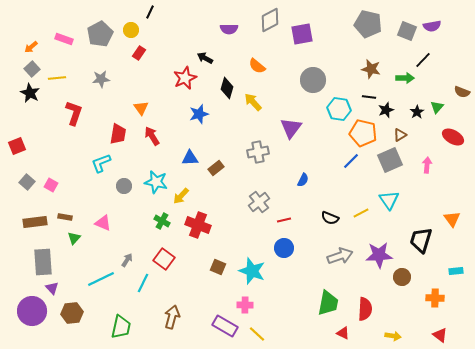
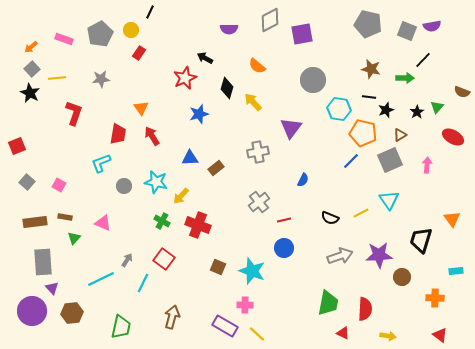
pink square at (51, 185): moved 8 px right
yellow arrow at (393, 336): moved 5 px left
